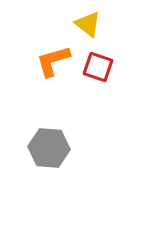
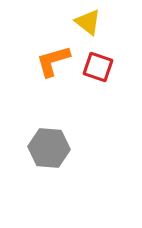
yellow triangle: moved 2 px up
